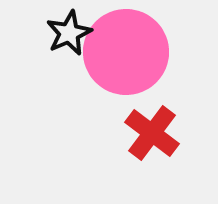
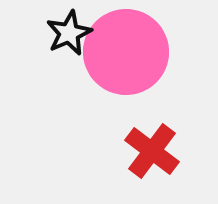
red cross: moved 18 px down
